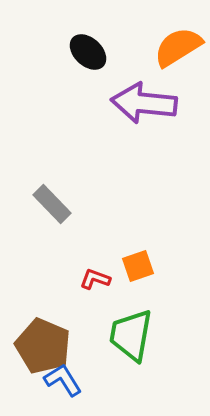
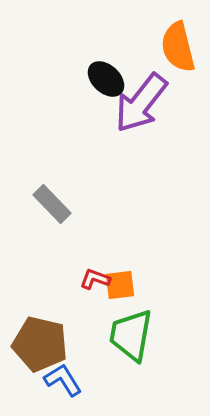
orange semicircle: rotated 72 degrees counterclockwise
black ellipse: moved 18 px right, 27 px down
purple arrow: moved 3 px left; rotated 58 degrees counterclockwise
orange square: moved 18 px left, 19 px down; rotated 12 degrees clockwise
brown pentagon: moved 3 px left, 2 px up; rotated 10 degrees counterclockwise
